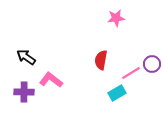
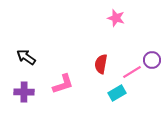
pink star: rotated 24 degrees clockwise
red semicircle: moved 4 px down
purple circle: moved 4 px up
pink line: moved 1 px right, 1 px up
pink L-shape: moved 12 px right, 4 px down; rotated 125 degrees clockwise
